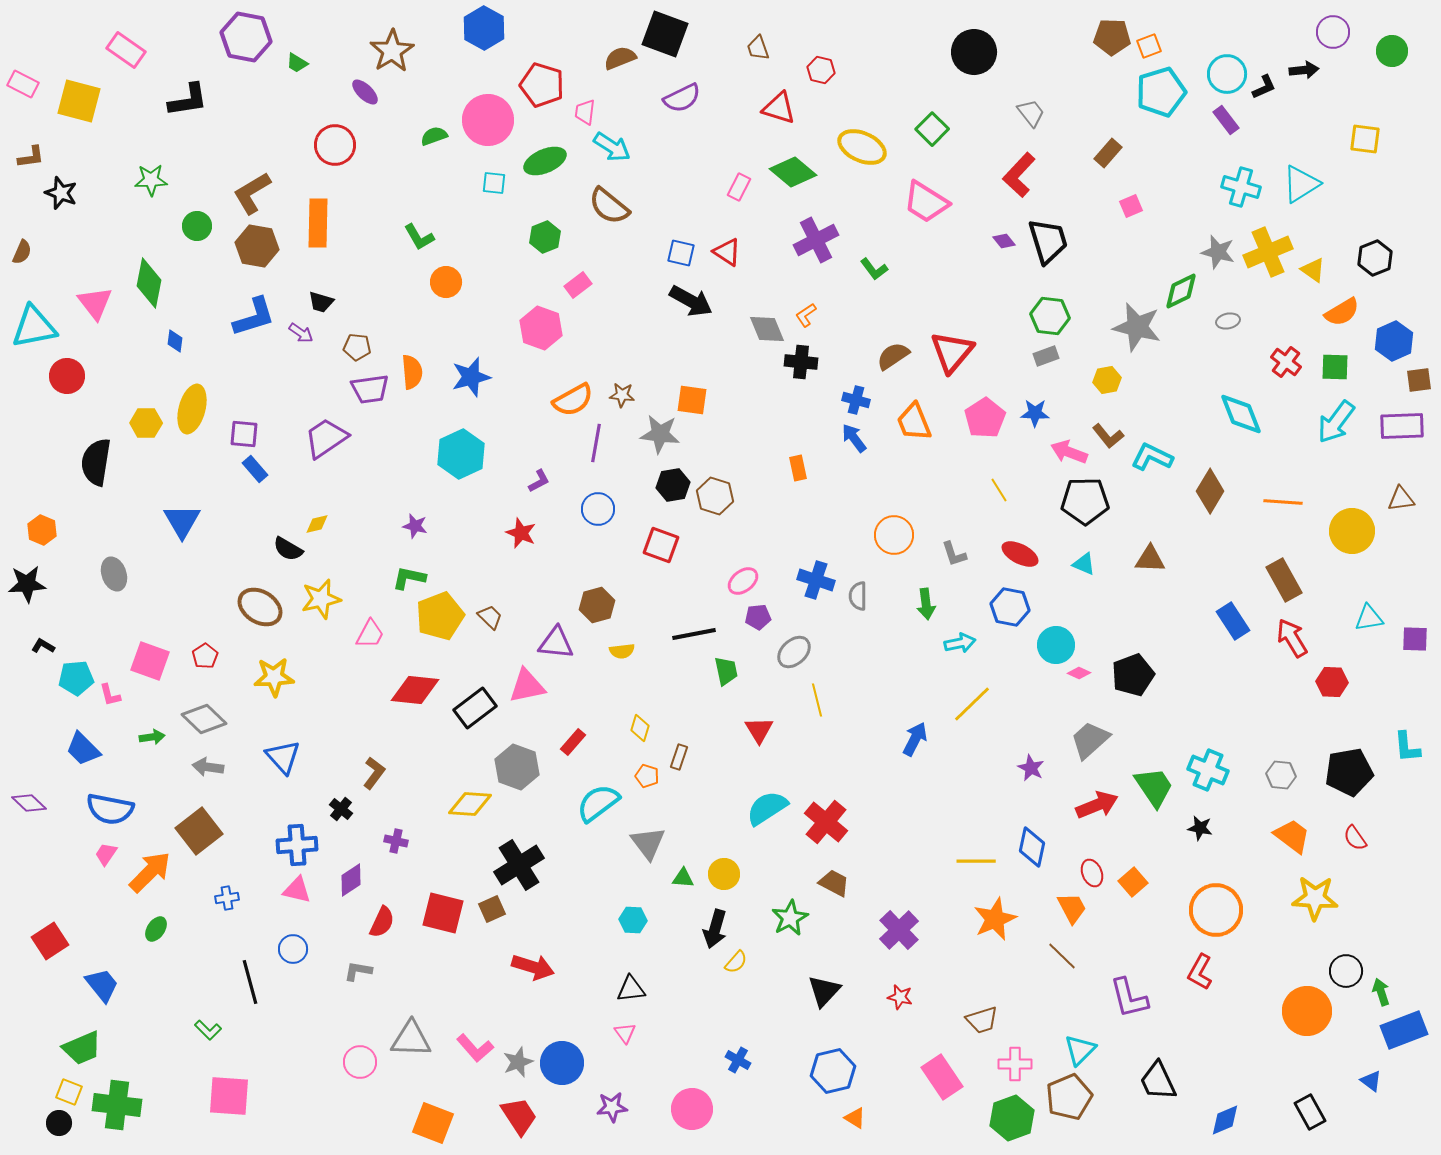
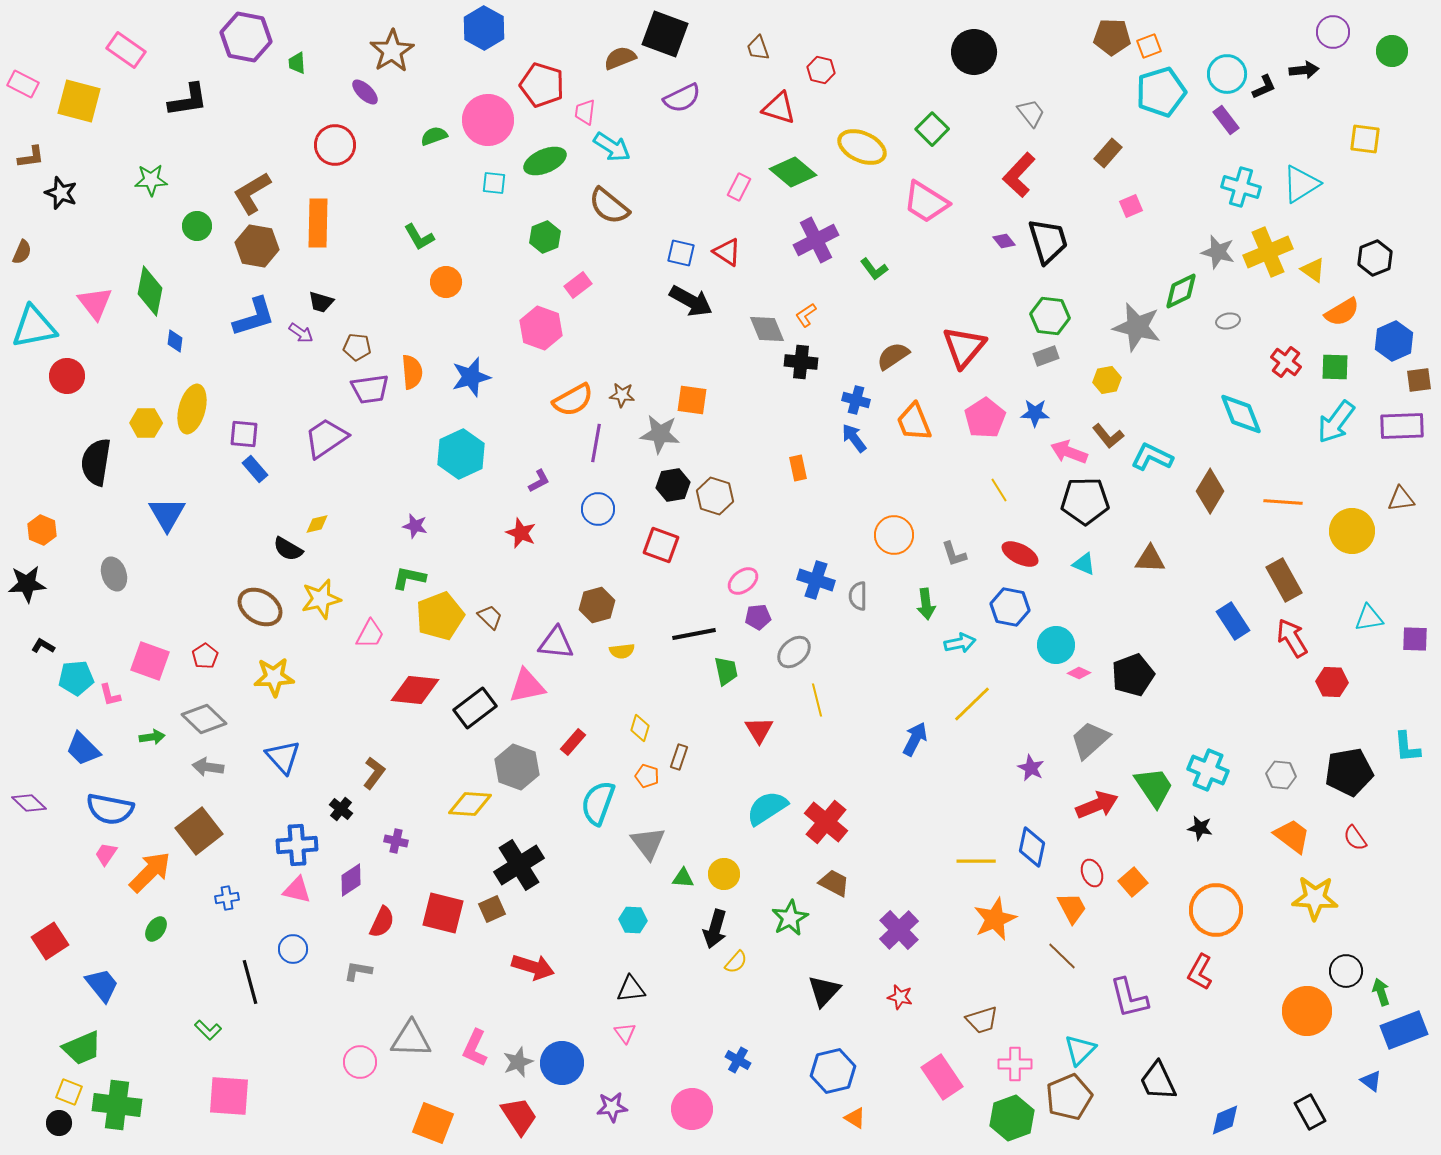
green trapezoid at (297, 63): rotated 55 degrees clockwise
green diamond at (149, 283): moved 1 px right, 8 px down
red triangle at (952, 352): moved 12 px right, 5 px up
blue triangle at (182, 521): moved 15 px left, 7 px up
cyan semicircle at (598, 803): rotated 33 degrees counterclockwise
pink L-shape at (475, 1048): rotated 66 degrees clockwise
